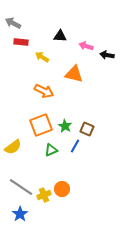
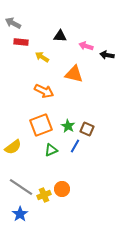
green star: moved 3 px right
